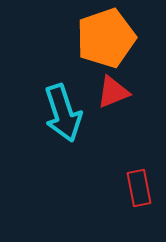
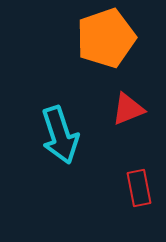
red triangle: moved 15 px right, 17 px down
cyan arrow: moved 3 px left, 22 px down
